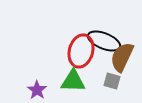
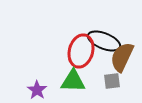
gray square: rotated 24 degrees counterclockwise
